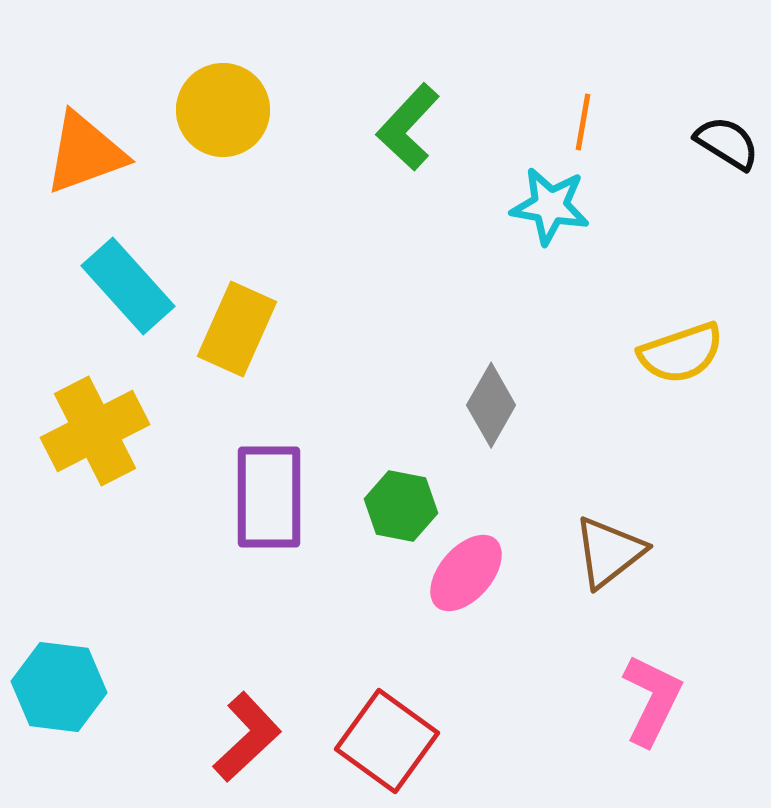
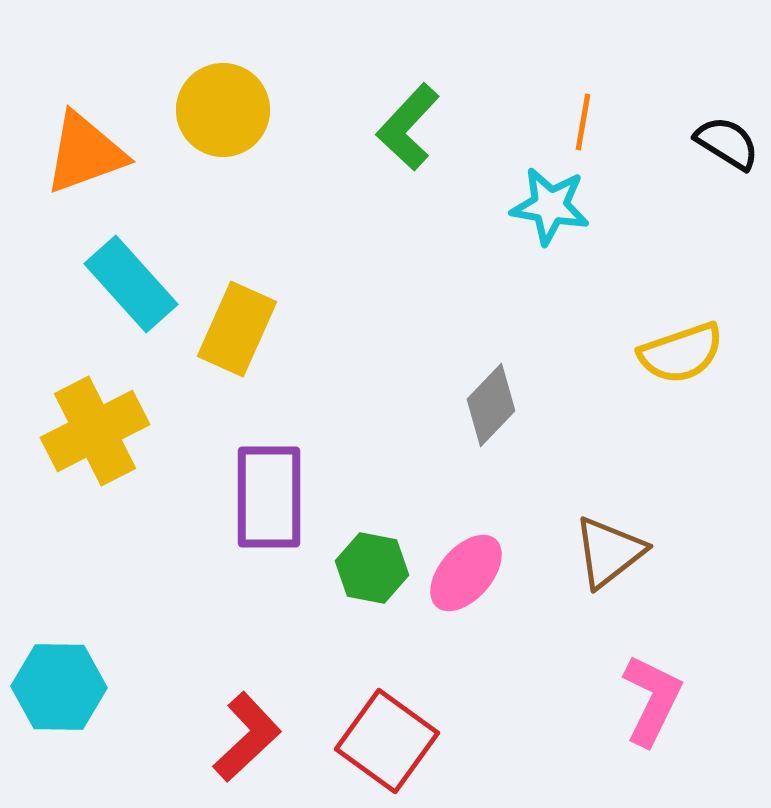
cyan rectangle: moved 3 px right, 2 px up
gray diamond: rotated 14 degrees clockwise
green hexagon: moved 29 px left, 62 px down
cyan hexagon: rotated 6 degrees counterclockwise
